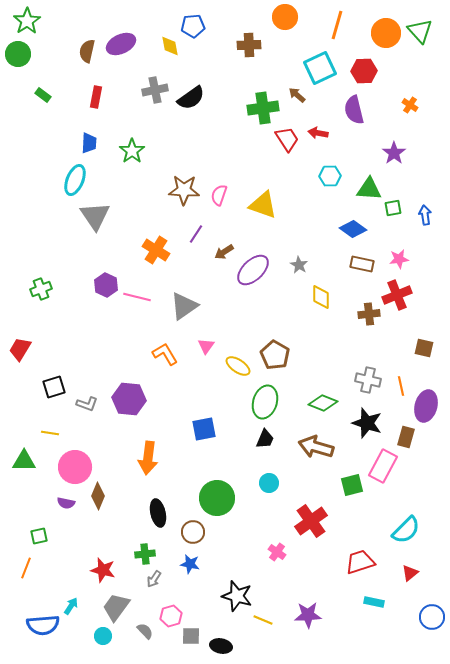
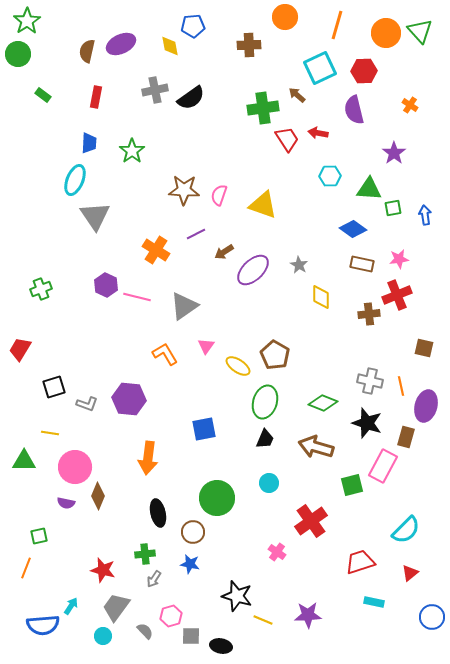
purple line at (196, 234): rotated 30 degrees clockwise
gray cross at (368, 380): moved 2 px right, 1 px down
